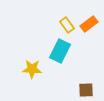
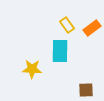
orange rectangle: moved 3 px right, 4 px down
cyan rectangle: rotated 25 degrees counterclockwise
